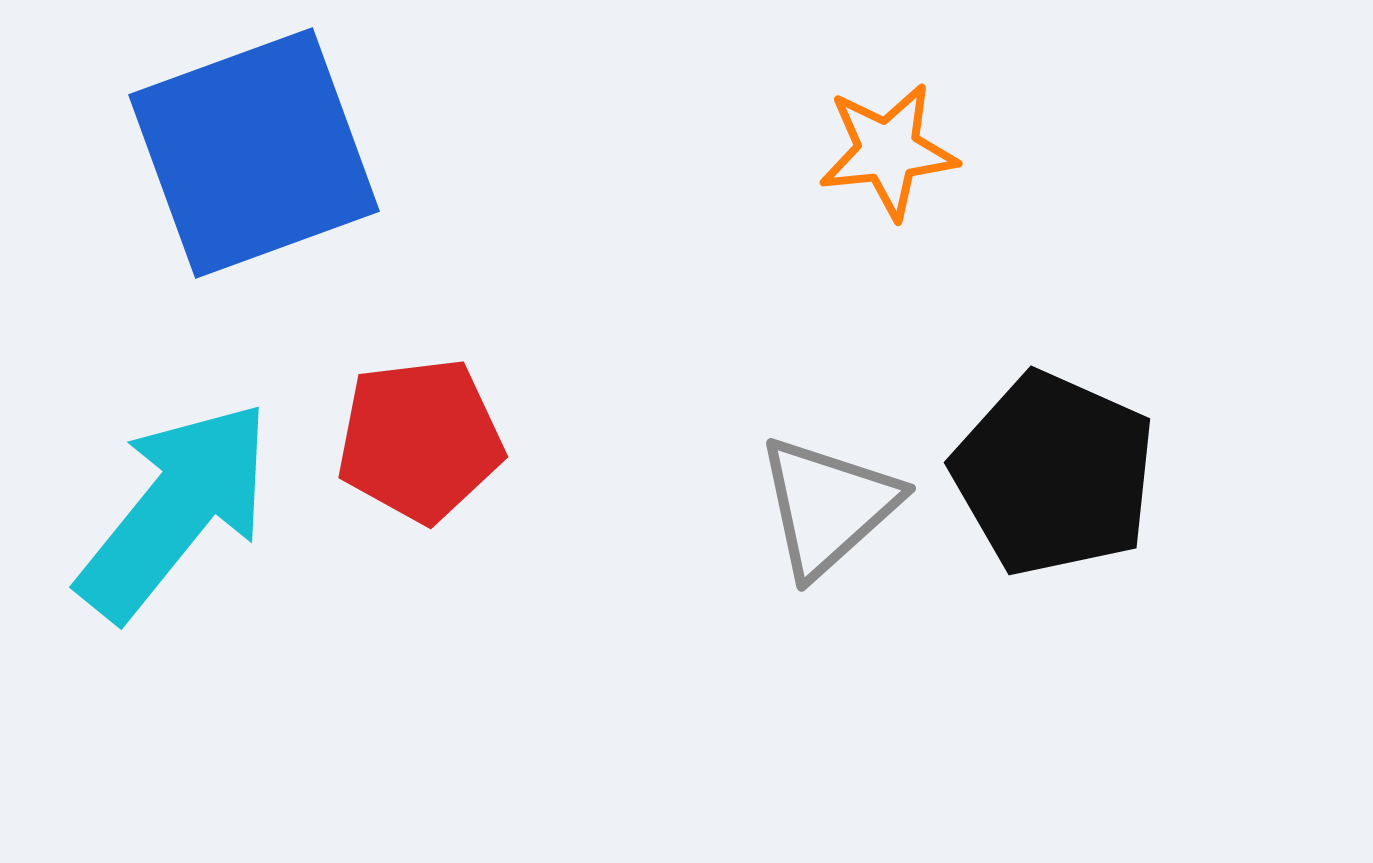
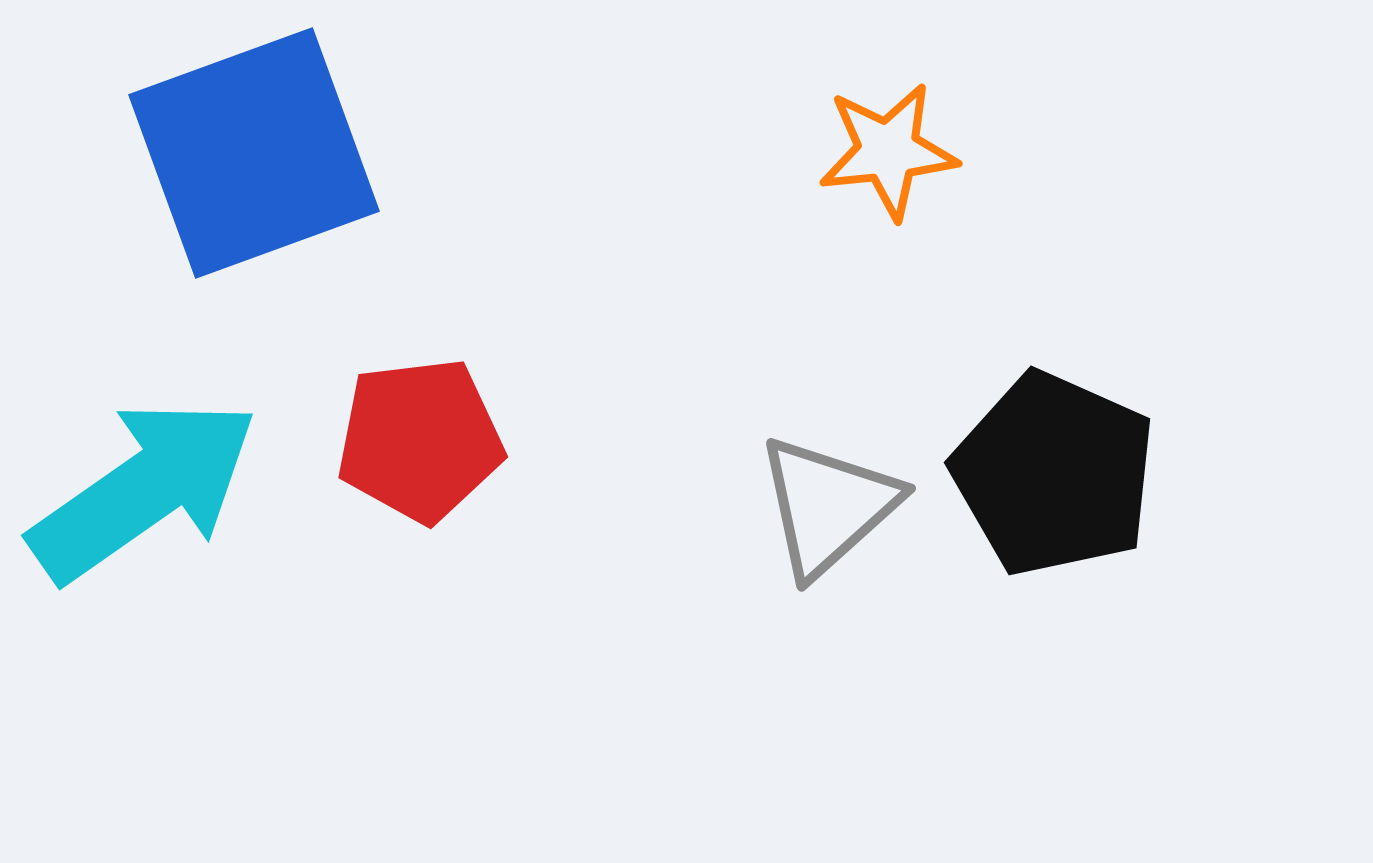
cyan arrow: moved 31 px left, 20 px up; rotated 16 degrees clockwise
